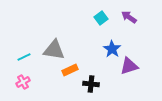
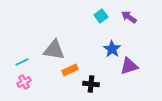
cyan square: moved 2 px up
cyan line: moved 2 px left, 5 px down
pink cross: moved 1 px right
